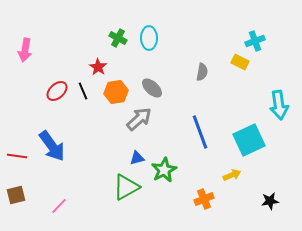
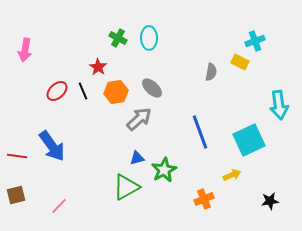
gray semicircle: moved 9 px right
